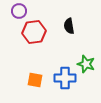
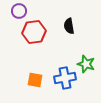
blue cross: rotated 10 degrees counterclockwise
